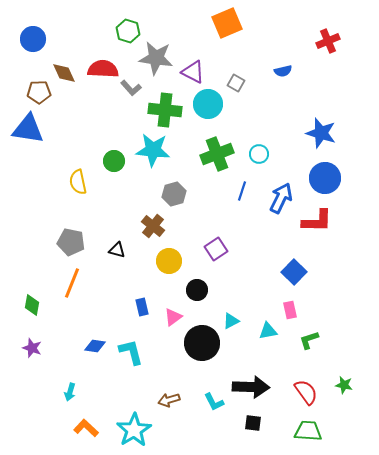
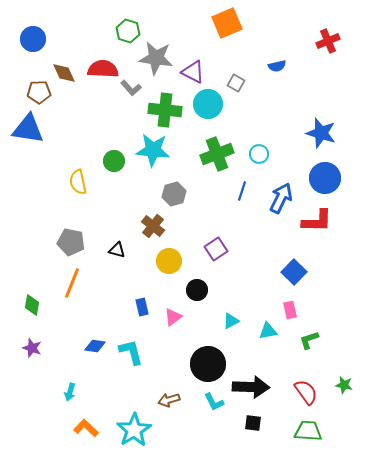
blue semicircle at (283, 71): moved 6 px left, 5 px up
black circle at (202, 343): moved 6 px right, 21 px down
